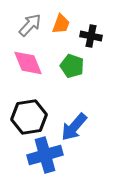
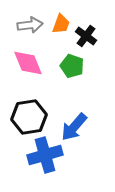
gray arrow: rotated 40 degrees clockwise
black cross: moved 5 px left; rotated 25 degrees clockwise
